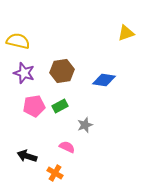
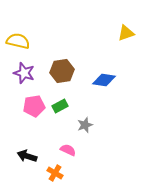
pink semicircle: moved 1 px right, 3 px down
